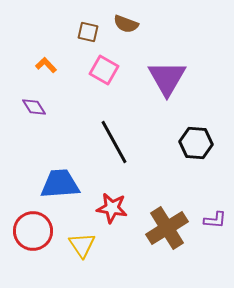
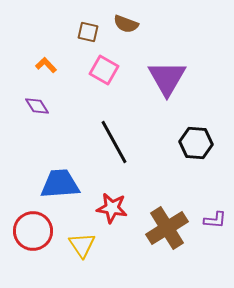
purple diamond: moved 3 px right, 1 px up
